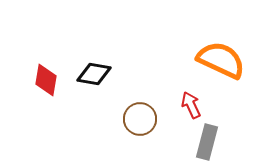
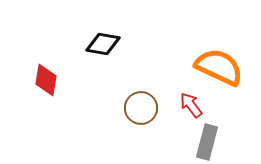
orange semicircle: moved 2 px left, 7 px down
black diamond: moved 9 px right, 30 px up
red arrow: rotated 12 degrees counterclockwise
brown circle: moved 1 px right, 11 px up
